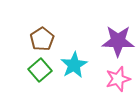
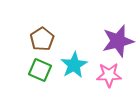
purple star: rotated 16 degrees counterclockwise
green square: rotated 25 degrees counterclockwise
pink star: moved 9 px left, 4 px up; rotated 15 degrees clockwise
